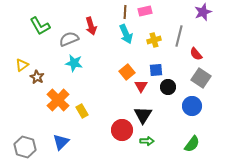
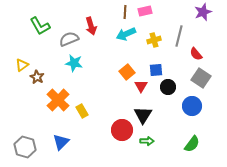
cyan arrow: rotated 90 degrees clockwise
